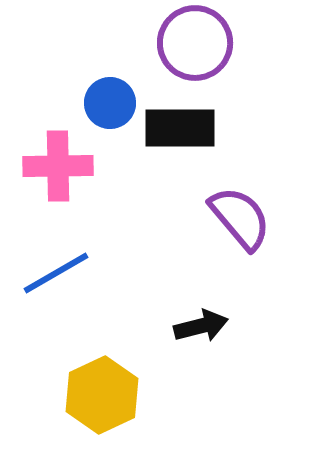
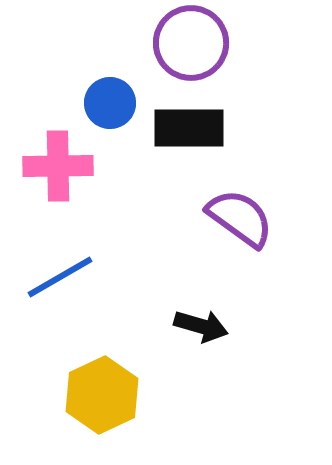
purple circle: moved 4 px left
black rectangle: moved 9 px right
purple semicircle: rotated 14 degrees counterclockwise
blue line: moved 4 px right, 4 px down
black arrow: rotated 30 degrees clockwise
